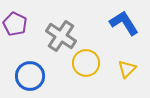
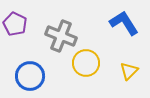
gray cross: rotated 12 degrees counterclockwise
yellow triangle: moved 2 px right, 2 px down
